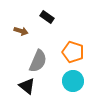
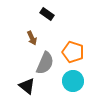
black rectangle: moved 3 px up
brown arrow: moved 11 px right, 7 px down; rotated 48 degrees clockwise
gray semicircle: moved 7 px right, 2 px down
